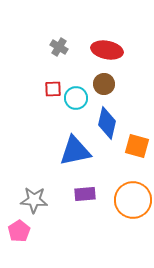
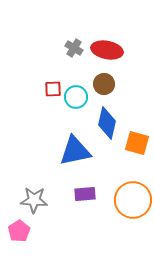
gray cross: moved 15 px right, 1 px down
cyan circle: moved 1 px up
orange square: moved 3 px up
